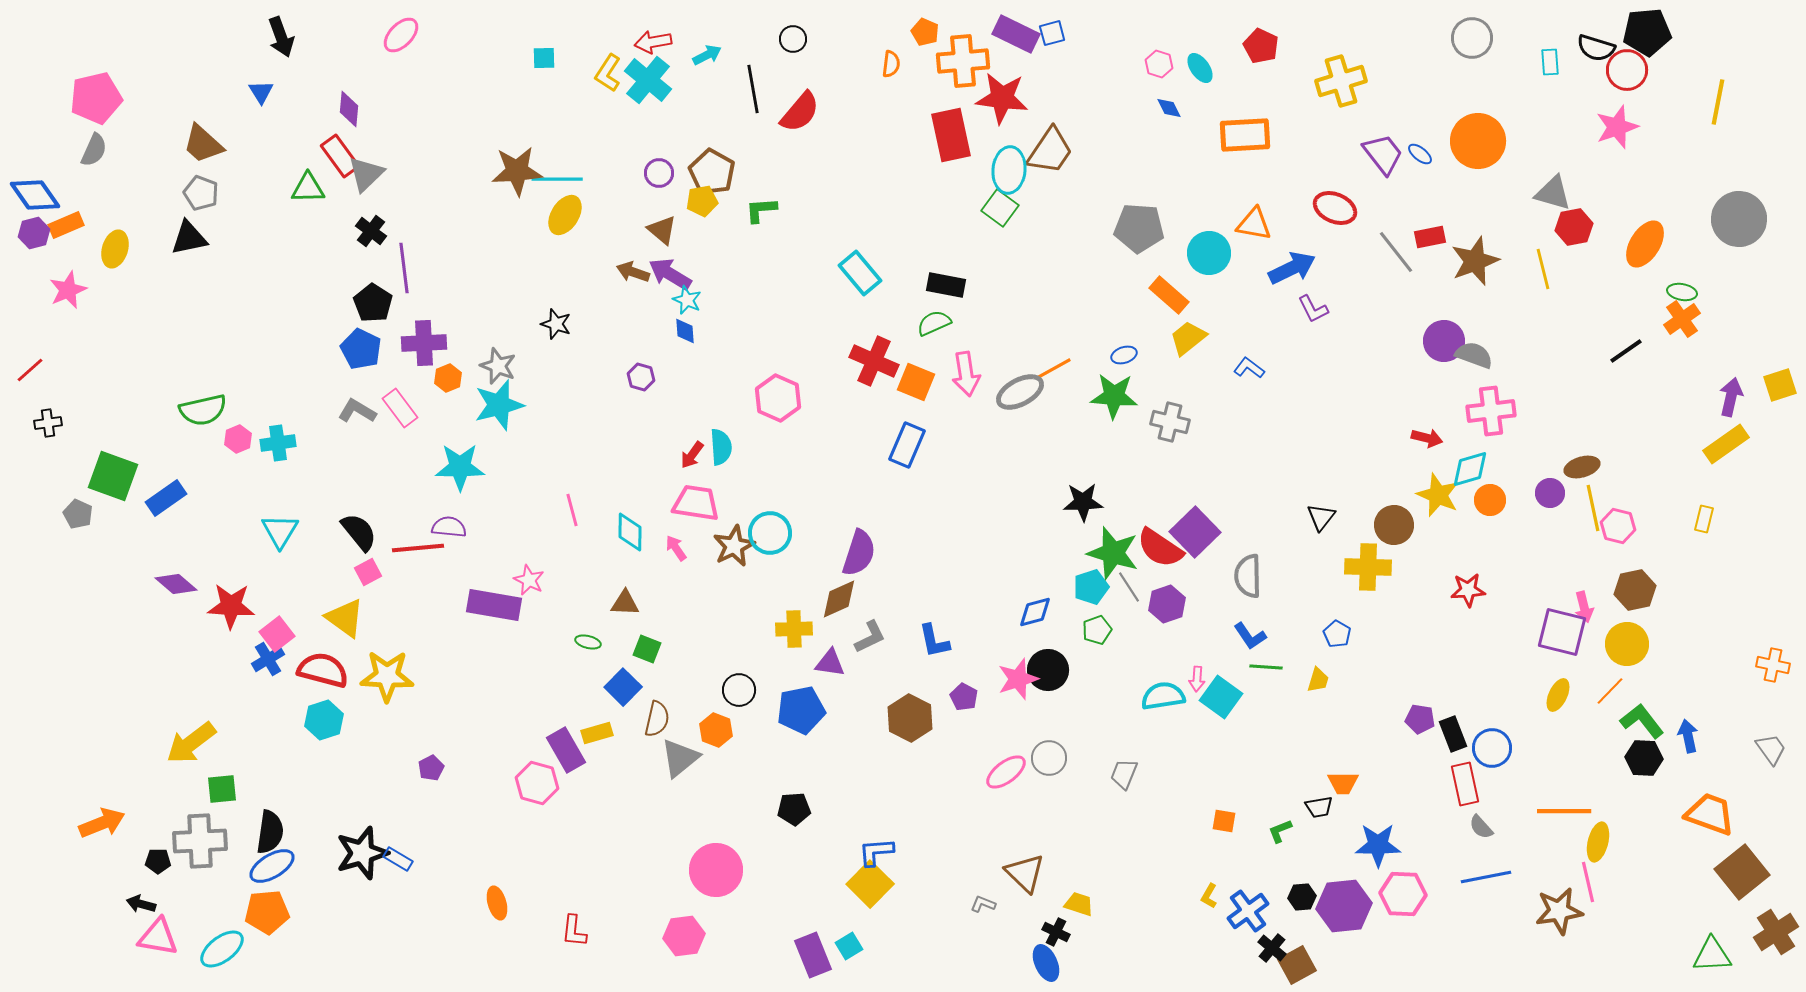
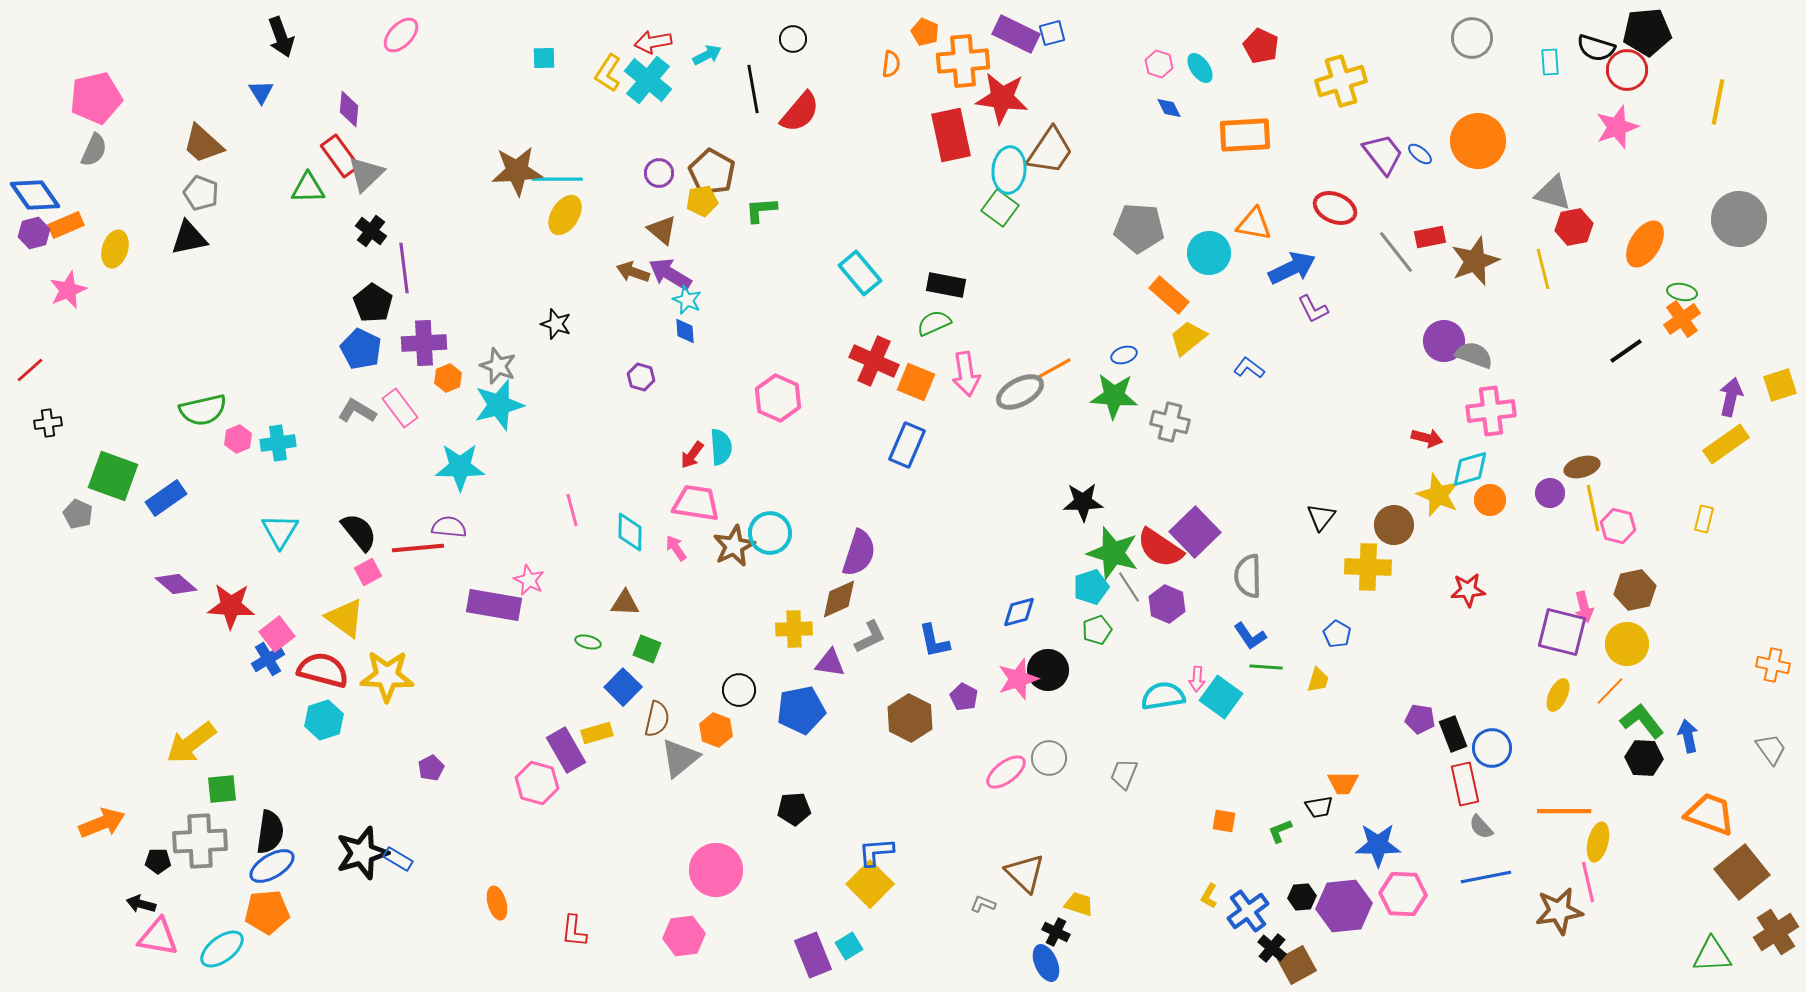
purple hexagon at (1167, 604): rotated 18 degrees counterclockwise
blue diamond at (1035, 612): moved 16 px left
